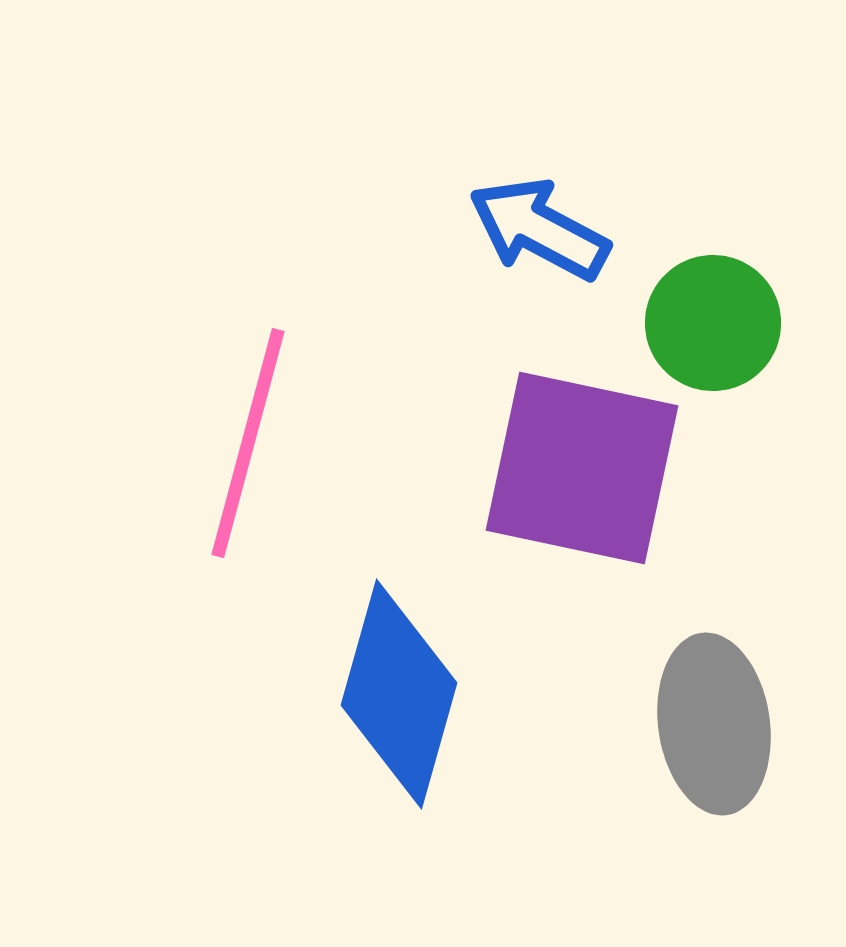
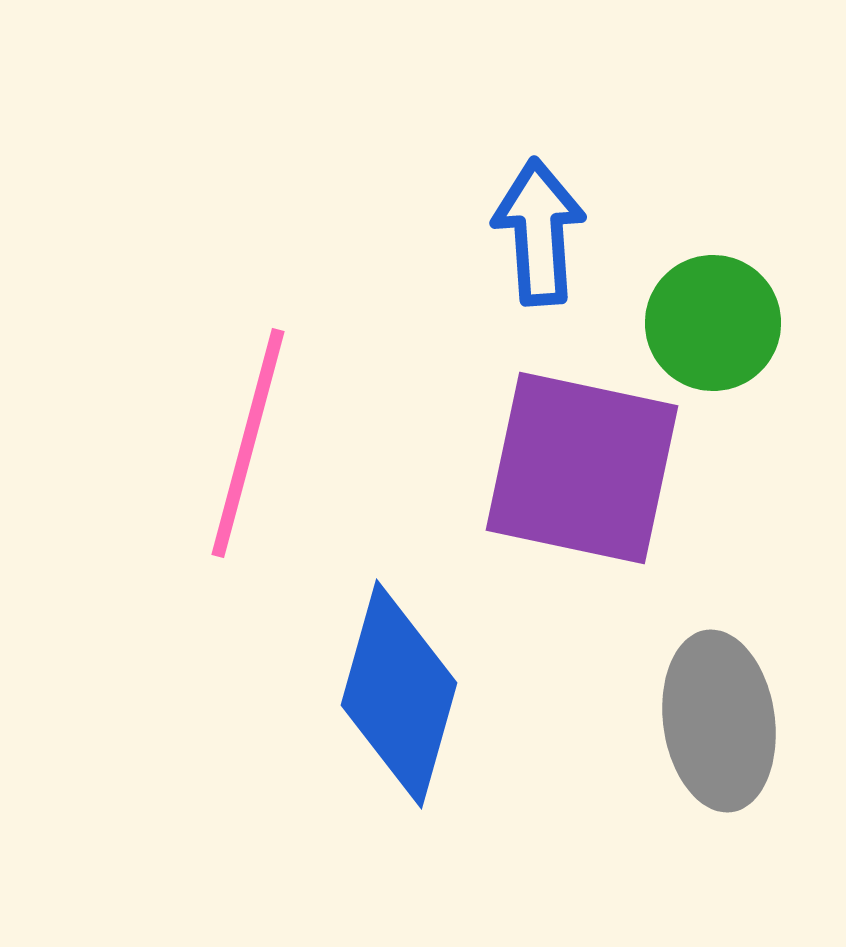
blue arrow: moved 3 px down; rotated 58 degrees clockwise
gray ellipse: moved 5 px right, 3 px up
